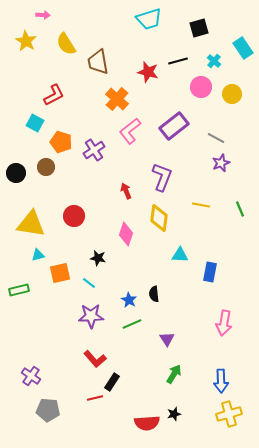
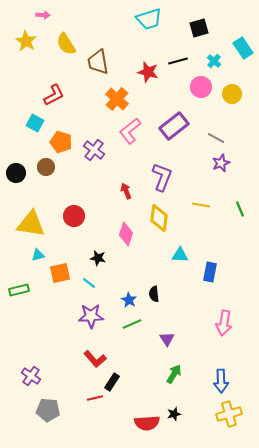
purple cross at (94, 150): rotated 20 degrees counterclockwise
